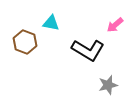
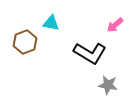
brown hexagon: rotated 20 degrees clockwise
black L-shape: moved 2 px right, 3 px down
gray star: rotated 24 degrees clockwise
